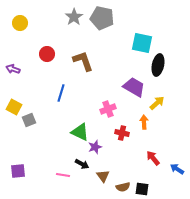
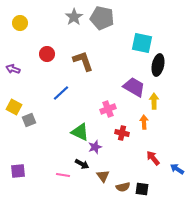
blue line: rotated 30 degrees clockwise
yellow arrow: moved 3 px left, 2 px up; rotated 49 degrees counterclockwise
